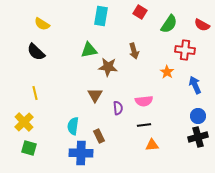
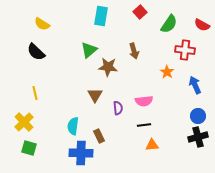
red square: rotated 16 degrees clockwise
green triangle: rotated 30 degrees counterclockwise
